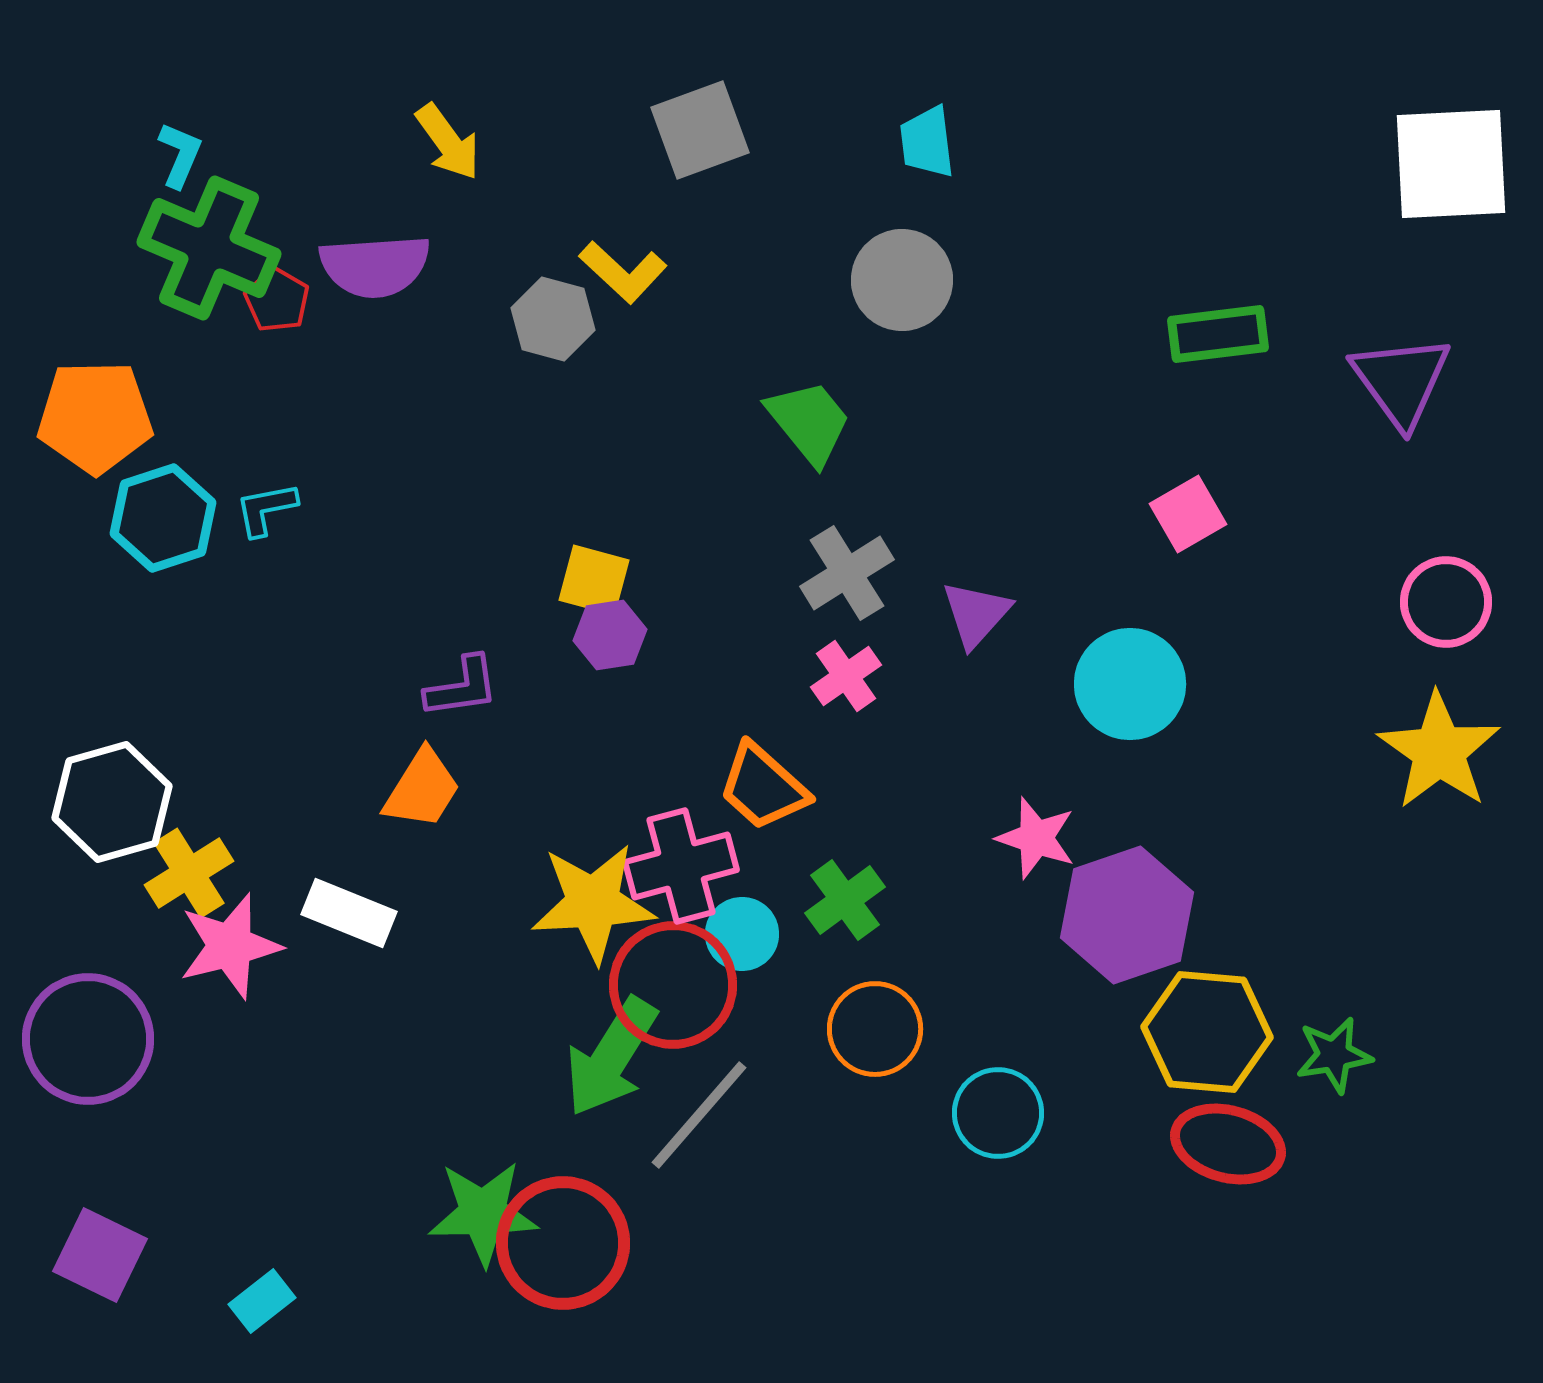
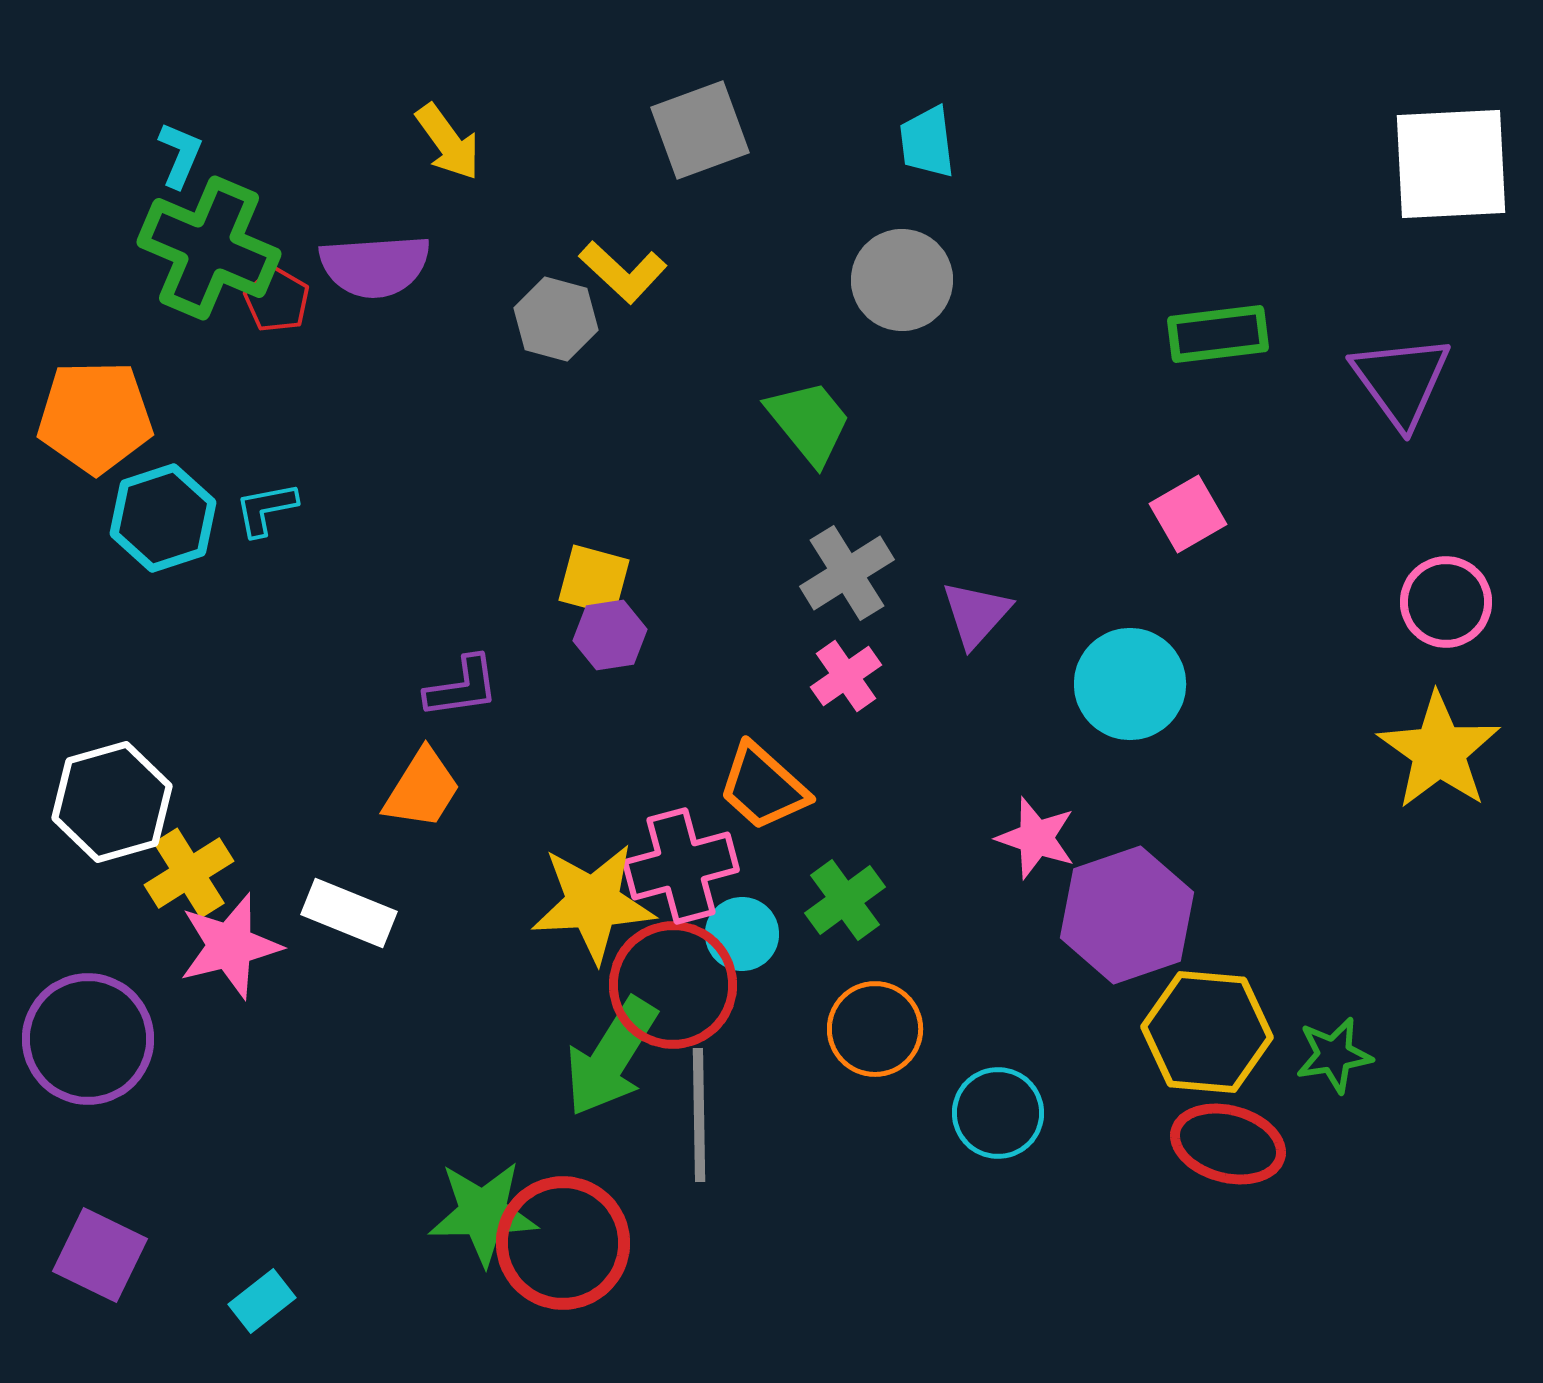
gray hexagon at (553, 319): moved 3 px right
gray line at (699, 1115): rotated 42 degrees counterclockwise
